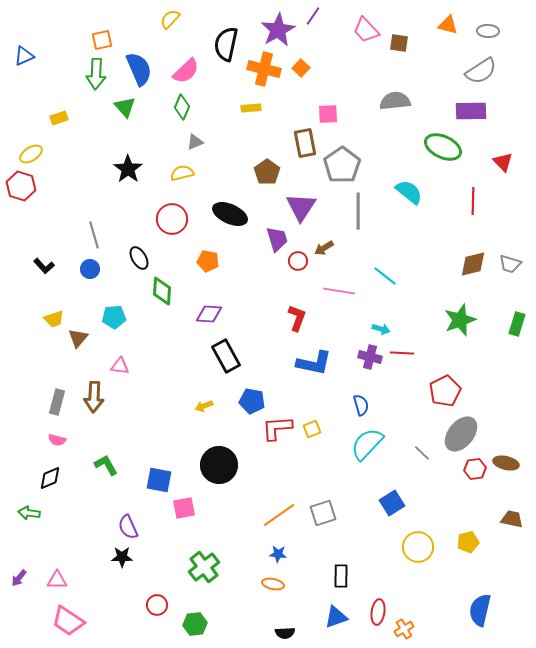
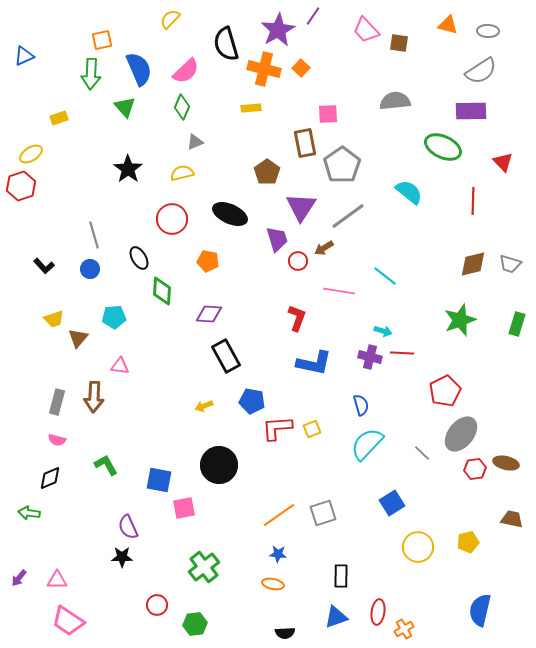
black semicircle at (226, 44): rotated 28 degrees counterclockwise
green arrow at (96, 74): moved 5 px left
red hexagon at (21, 186): rotated 24 degrees clockwise
gray line at (358, 211): moved 10 px left, 5 px down; rotated 54 degrees clockwise
cyan arrow at (381, 329): moved 2 px right, 2 px down
